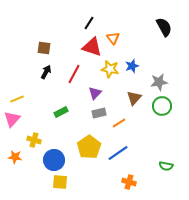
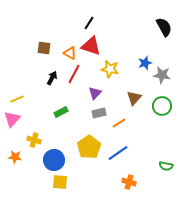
orange triangle: moved 43 px left, 15 px down; rotated 24 degrees counterclockwise
red triangle: moved 1 px left, 1 px up
blue star: moved 13 px right, 3 px up
black arrow: moved 6 px right, 6 px down
gray star: moved 3 px right, 7 px up; rotated 18 degrees clockwise
